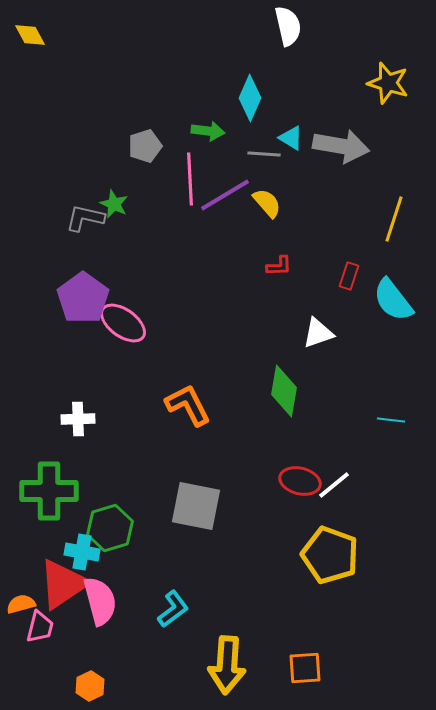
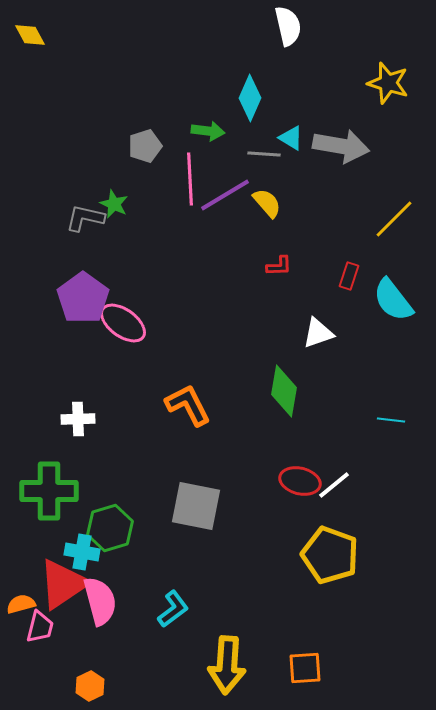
yellow line: rotated 27 degrees clockwise
